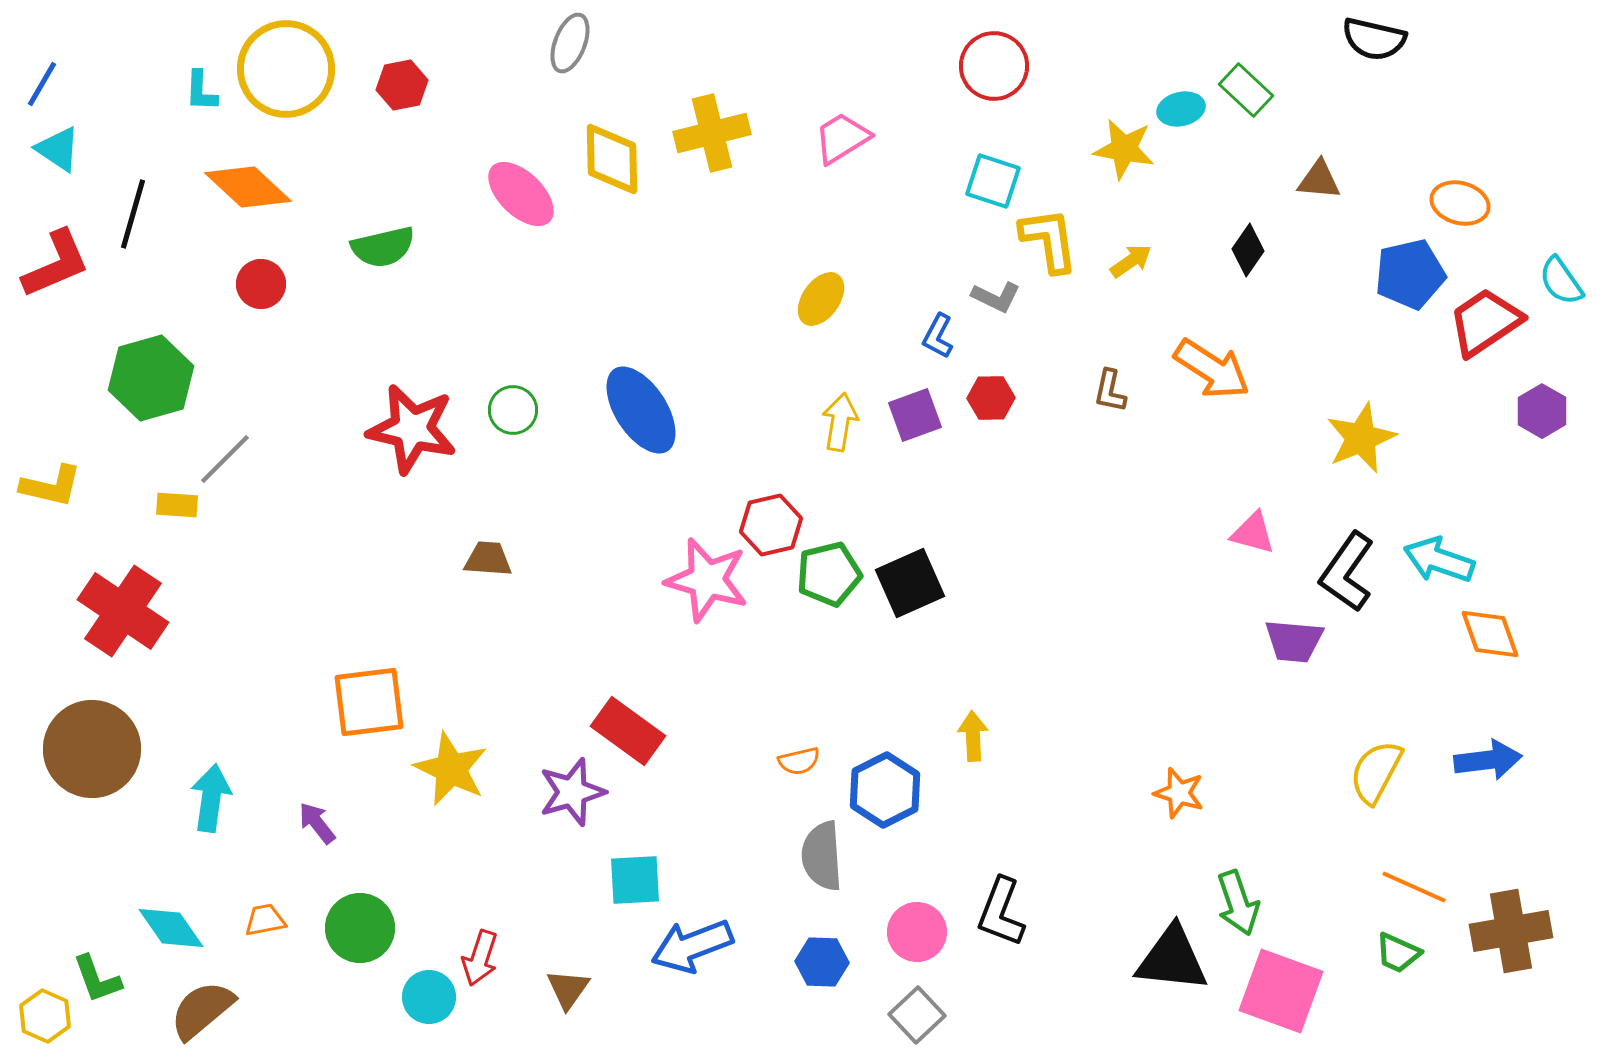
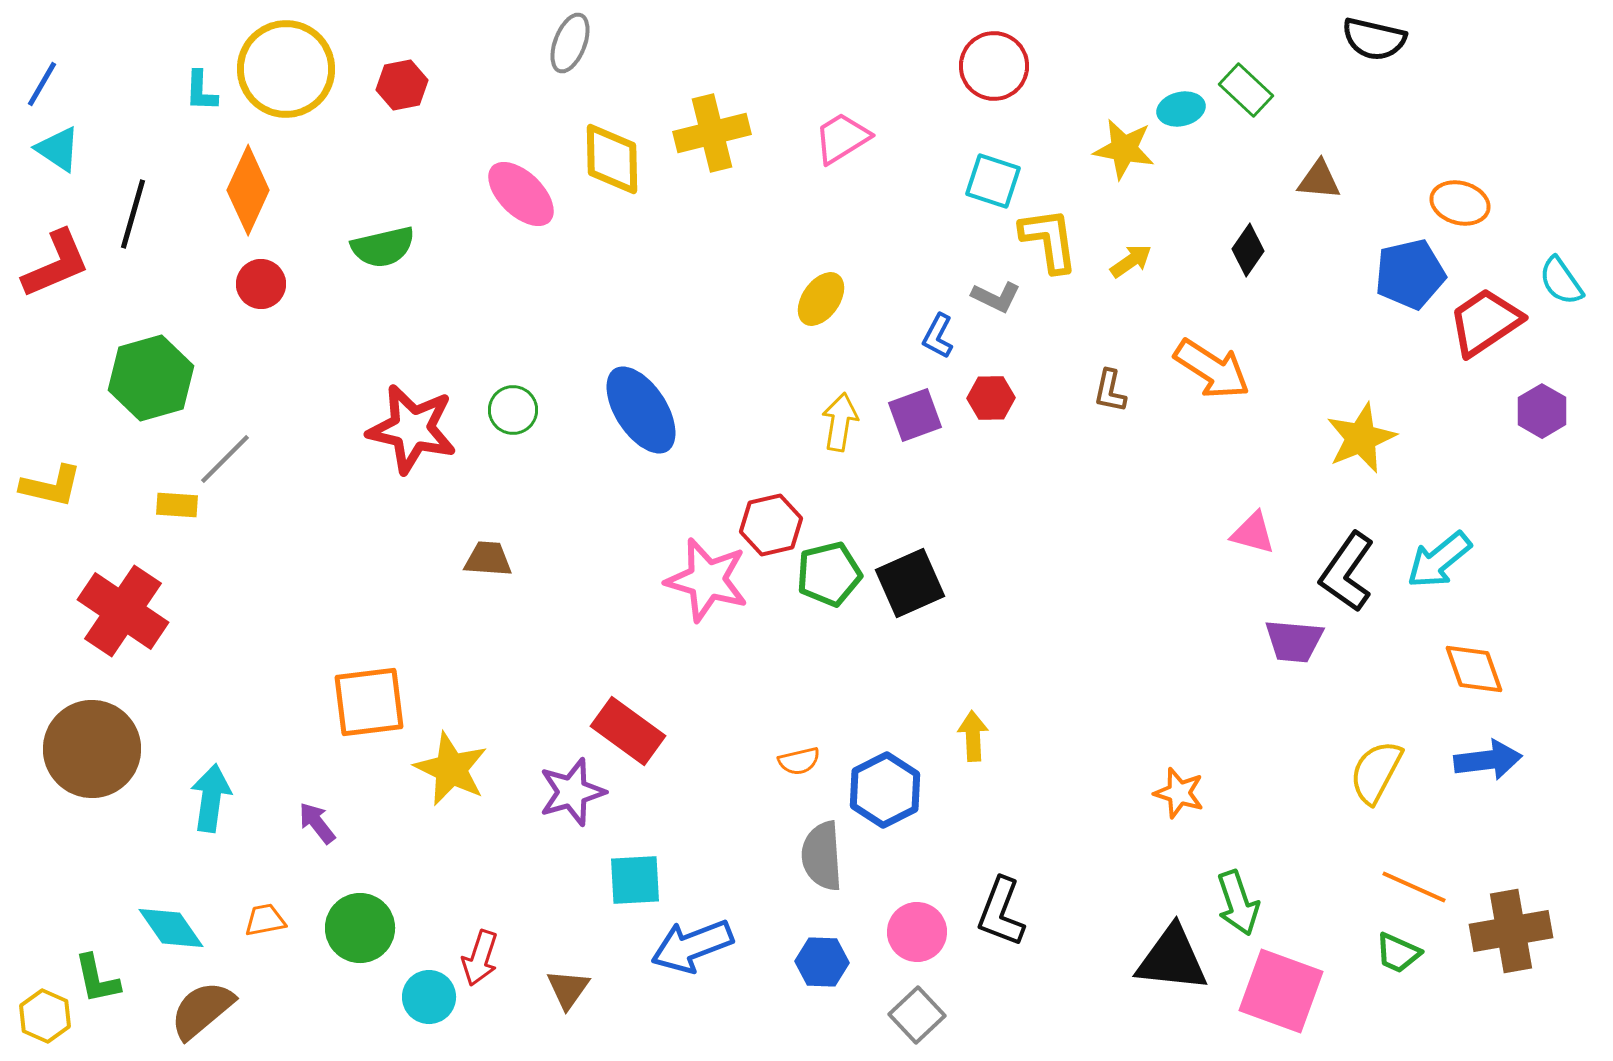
orange diamond at (248, 187): moved 3 px down; rotated 72 degrees clockwise
cyan arrow at (1439, 560): rotated 58 degrees counterclockwise
orange diamond at (1490, 634): moved 16 px left, 35 px down
green L-shape at (97, 979): rotated 8 degrees clockwise
